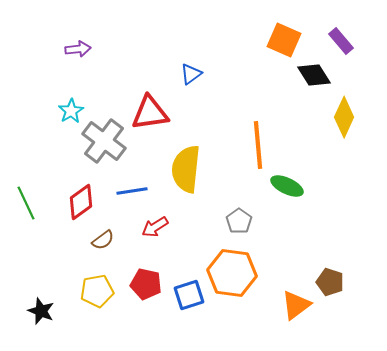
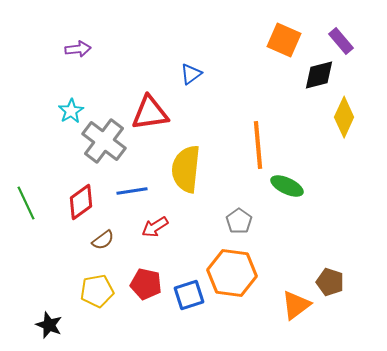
black diamond: moved 5 px right; rotated 72 degrees counterclockwise
black star: moved 8 px right, 14 px down
